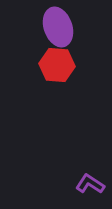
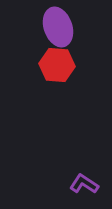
purple L-shape: moved 6 px left
